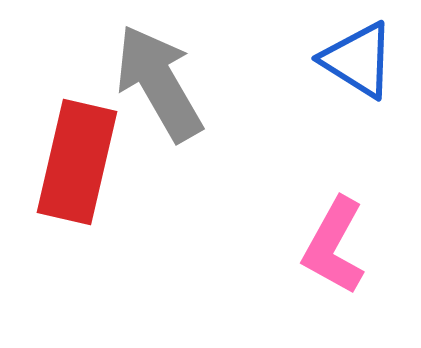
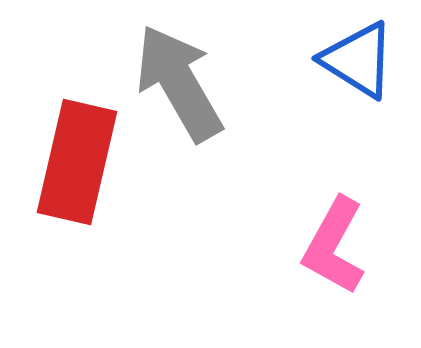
gray arrow: moved 20 px right
